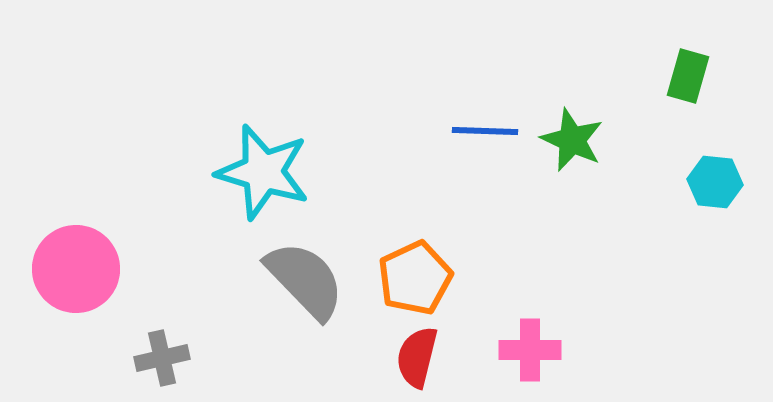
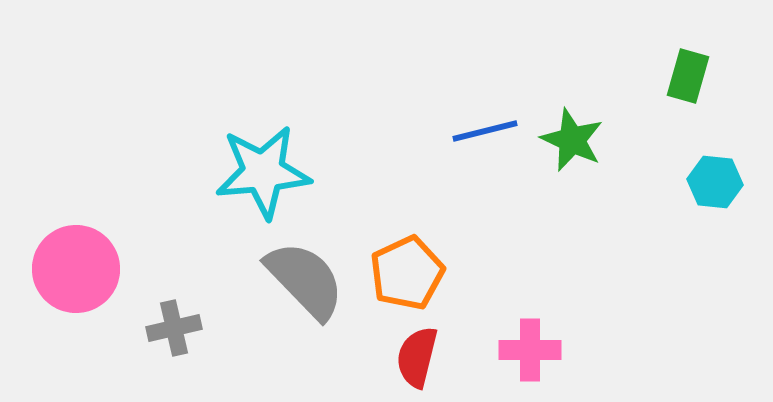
blue line: rotated 16 degrees counterclockwise
cyan star: rotated 22 degrees counterclockwise
orange pentagon: moved 8 px left, 5 px up
gray cross: moved 12 px right, 30 px up
